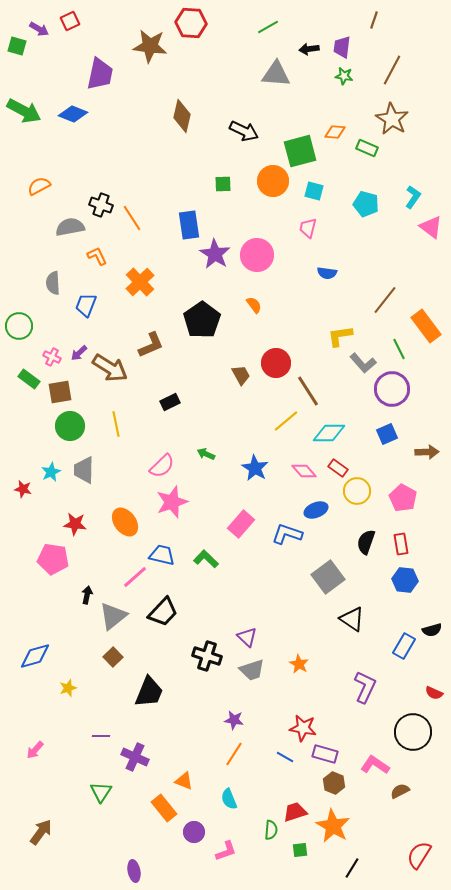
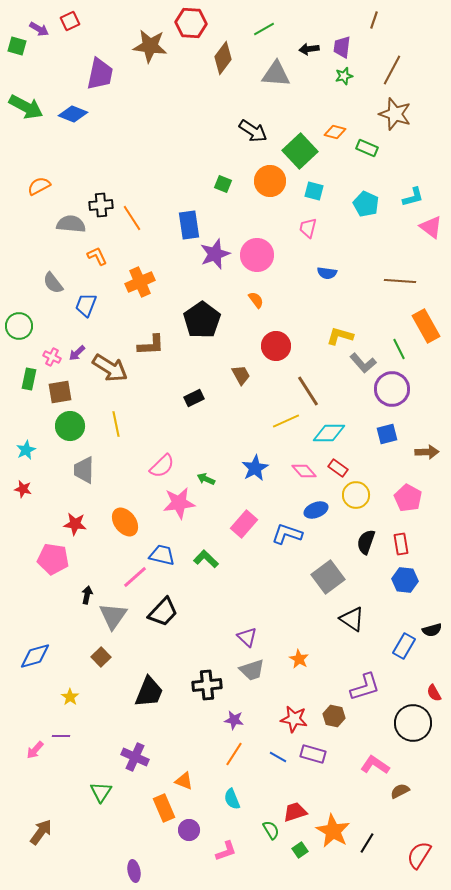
green line at (268, 27): moved 4 px left, 2 px down
green star at (344, 76): rotated 24 degrees counterclockwise
green arrow at (24, 111): moved 2 px right, 4 px up
brown diamond at (182, 116): moved 41 px right, 58 px up; rotated 24 degrees clockwise
brown star at (392, 119): moved 3 px right, 5 px up; rotated 12 degrees counterclockwise
black arrow at (244, 131): moved 9 px right; rotated 8 degrees clockwise
orange diamond at (335, 132): rotated 10 degrees clockwise
green square at (300, 151): rotated 28 degrees counterclockwise
orange circle at (273, 181): moved 3 px left
green square at (223, 184): rotated 24 degrees clockwise
cyan L-shape at (413, 197): rotated 40 degrees clockwise
cyan pentagon at (366, 204): rotated 10 degrees clockwise
black cross at (101, 205): rotated 25 degrees counterclockwise
gray semicircle at (70, 227): moved 1 px right, 3 px up; rotated 16 degrees clockwise
purple star at (215, 254): rotated 20 degrees clockwise
orange cross at (140, 282): rotated 20 degrees clockwise
gray semicircle at (53, 283): rotated 35 degrees counterclockwise
brown line at (385, 300): moved 15 px right, 19 px up; rotated 56 degrees clockwise
orange semicircle at (254, 305): moved 2 px right, 5 px up
orange rectangle at (426, 326): rotated 8 degrees clockwise
yellow L-shape at (340, 336): rotated 24 degrees clockwise
brown L-shape at (151, 345): rotated 20 degrees clockwise
purple arrow at (79, 353): moved 2 px left
red circle at (276, 363): moved 17 px up
green rectangle at (29, 379): rotated 65 degrees clockwise
black rectangle at (170, 402): moved 24 px right, 4 px up
yellow line at (286, 421): rotated 16 degrees clockwise
blue square at (387, 434): rotated 10 degrees clockwise
green arrow at (206, 454): moved 25 px down
blue star at (255, 468): rotated 12 degrees clockwise
cyan star at (51, 472): moved 25 px left, 22 px up
yellow circle at (357, 491): moved 1 px left, 4 px down
pink pentagon at (403, 498): moved 5 px right
pink star at (172, 502): moved 7 px right, 1 px down; rotated 12 degrees clockwise
pink rectangle at (241, 524): moved 3 px right
gray triangle at (113, 616): rotated 16 degrees counterclockwise
black cross at (207, 656): moved 29 px down; rotated 24 degrees counterclockwise
brown square at (113, 657): moved 12 px left
orange star at (299, 664): moved 5 px up
purple L-shape at (365, 687): rotated 48 degrees clockwise
yellow star at (68, 688): moved 2 px right, 9 px down; rotated 18 degrees counterclockwise
red semicircle at (434, 693): rotated 36 degrees clockwise
red star at (303, 728): moved 9 px left, 9 px up
black circle at (413, 732): moved 9 px up
purple line at (101, 736): moved 40 px left
purple rectangle at (325, 754): moved 12 px left
blue line at (285, 757): moved 7 px left
brown hexagon at (334, 783): moved 67 px up; rotated 10 degrees counterclockwise
cyan semicircle at (229, 799): moved 3 px right
orange rectangle at (164, 808): rotated 16 degrees clockwise
orange star at (333, 826): moved 5 px down
green semicircle at (271, 830): rotated 36 degrees counterclockwise
purple circle at (194, 832): moved 5 px left, 2 px up
green square at (300, 850): rotated 28 degrees counterclockwise
black line at (352, 868): moved 15 px right, 25 px up
